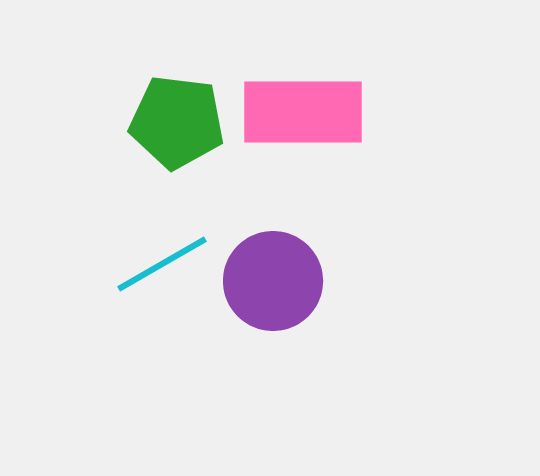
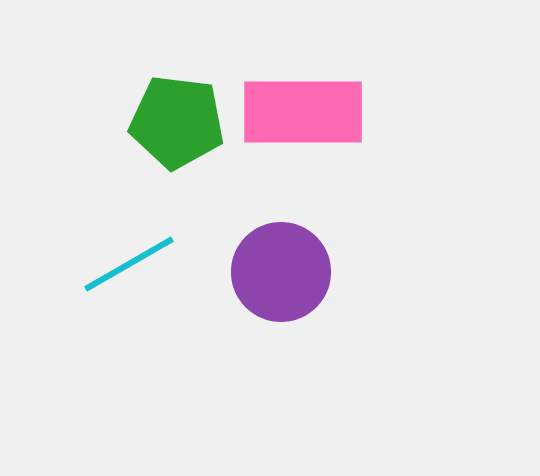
cyan line: moved 33 px left
purple circle: moved 8 px right, 9 px up
